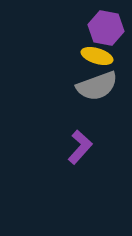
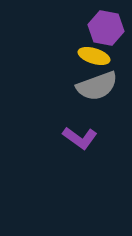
yellow ellipse: moved 3 px left
purple L-shape: moved 9 px up; rotated 84 degrees clockwise
